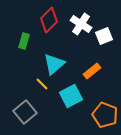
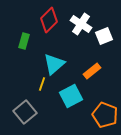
yellow line: rotated 64 degrees clockwise
